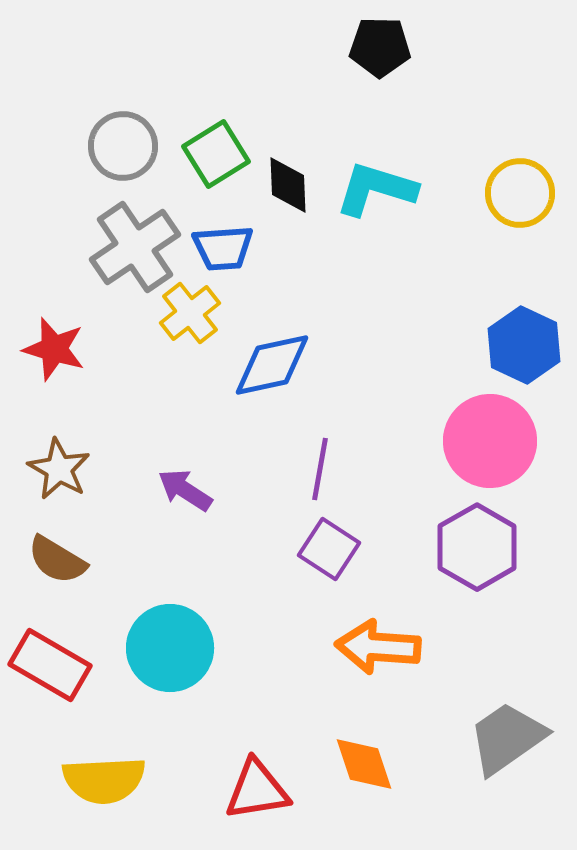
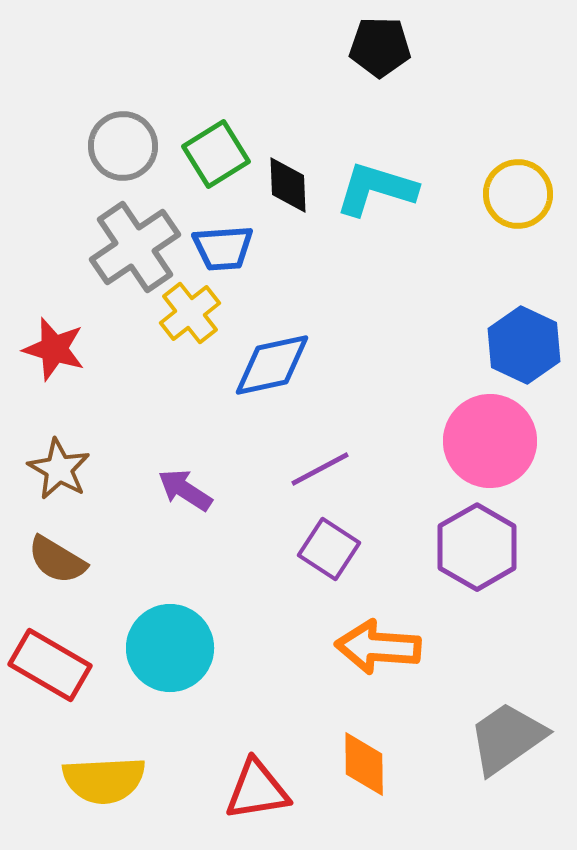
yellow circle: moved 2 px left, 1 px down
purple line: rotated 52 degrees clockwise
orange diamond: rotated 18 degrees clockwise
